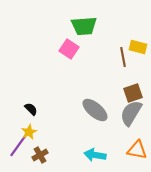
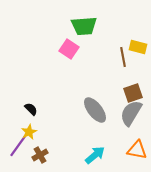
gray ellipse: rotated 12 degrees clockwise
cyan arrow: rotated 130 degrees clockwise
